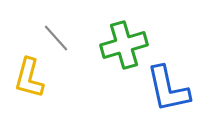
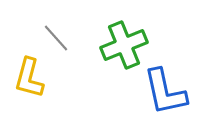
green cross: rotated 6 degrees counterclockwise
blue L-shape: moved 3 px left, 3 px down
